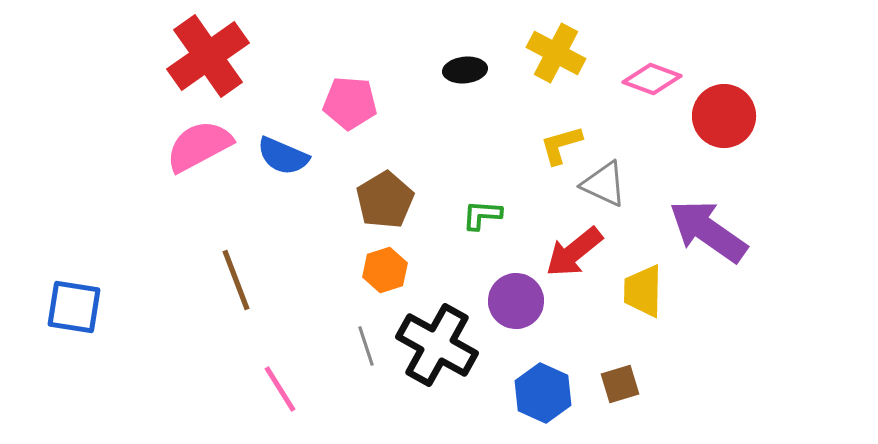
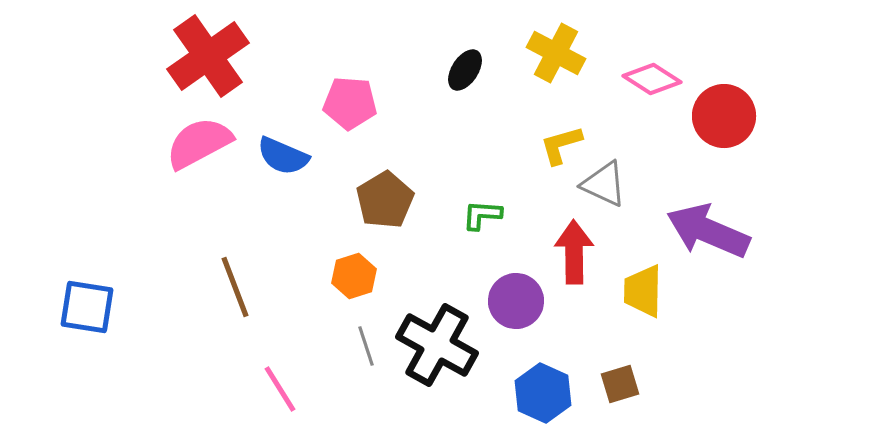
black ellipse: rotated 51 degrees counterclockwise
pink diamond: rotated 12 degrees clockwise
pink semicircle: moved 3 px up
purple arrow: rotated 12 degrees counterclockwise
red arrow: rotated 128 degrees clockwise
orange hexagon: moved 31 px left, 6 px down
brown line: moved 1 px left, 7 px down
blue square: moved 13 px right
